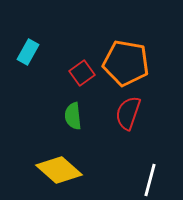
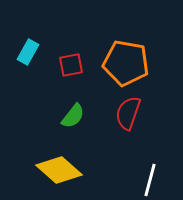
red square: moved 11 px left, 8 px up; rotated 25 degrees clockwise
green semicircle: rotated 136 degrees counterclockwise
